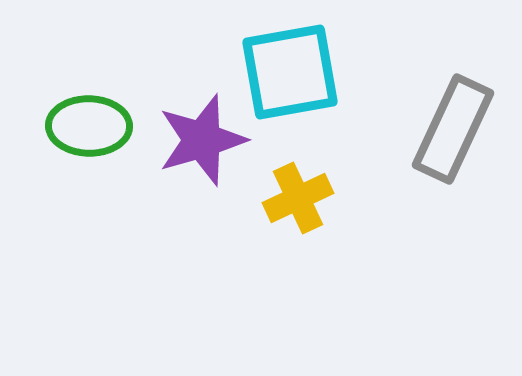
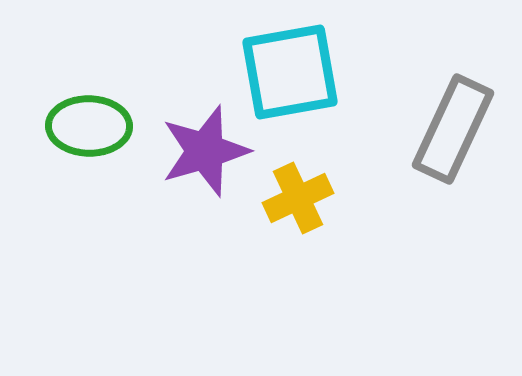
purple star: moved 3 px right, 11 px down
